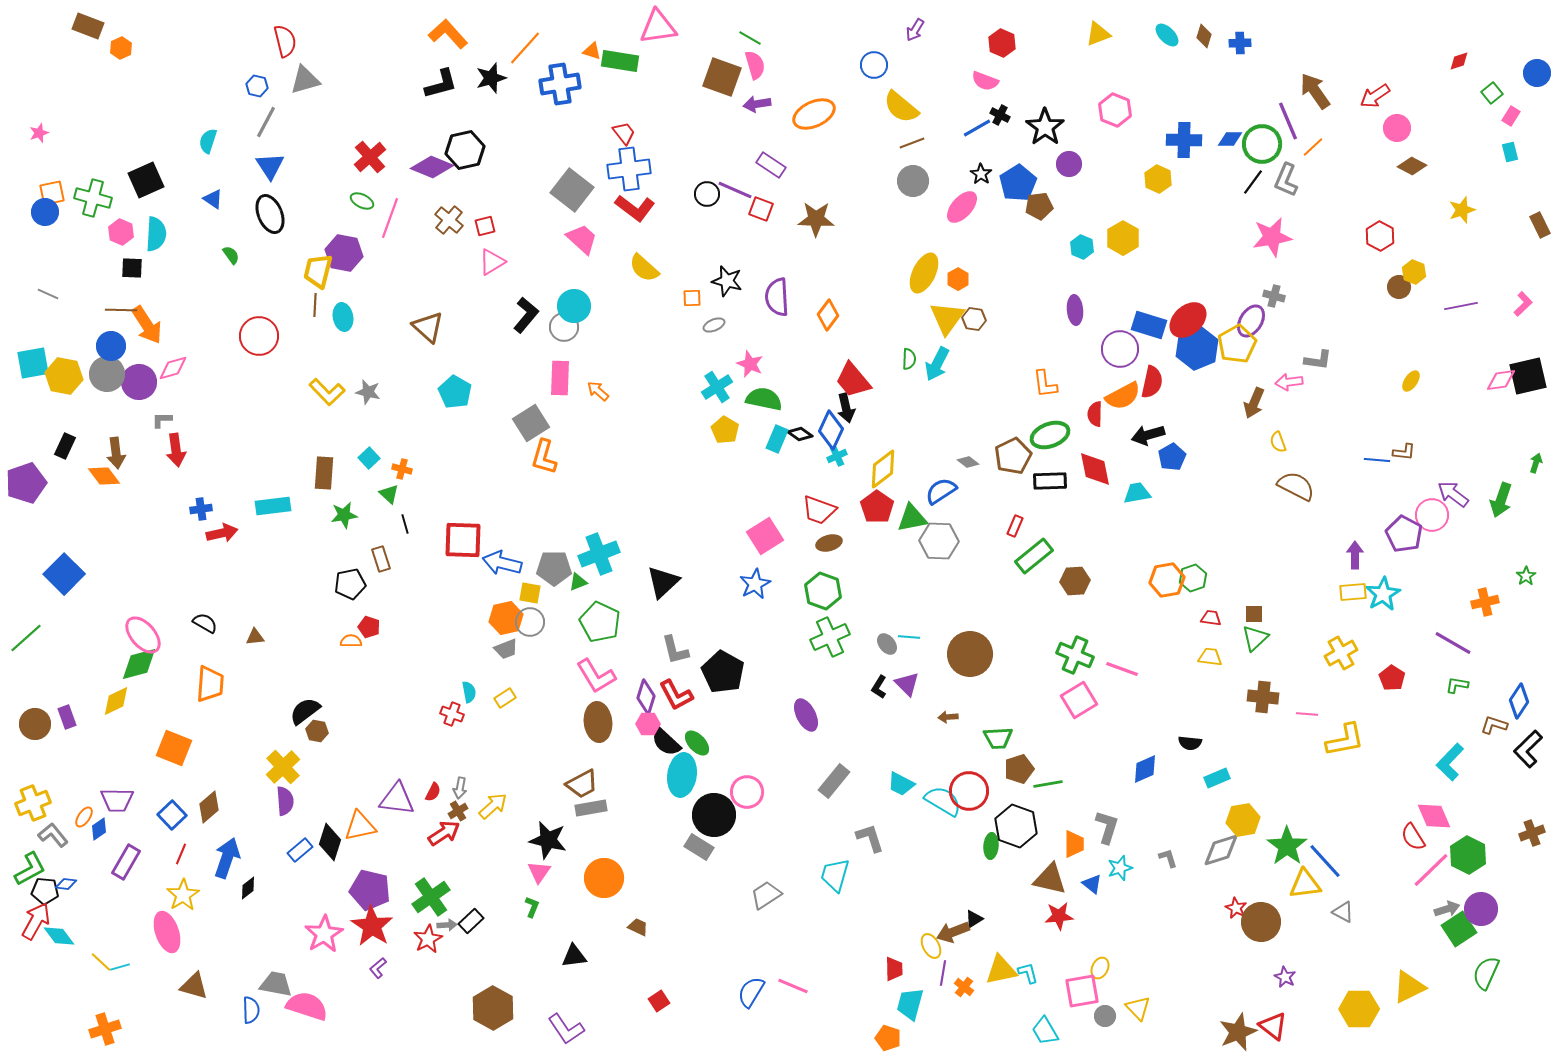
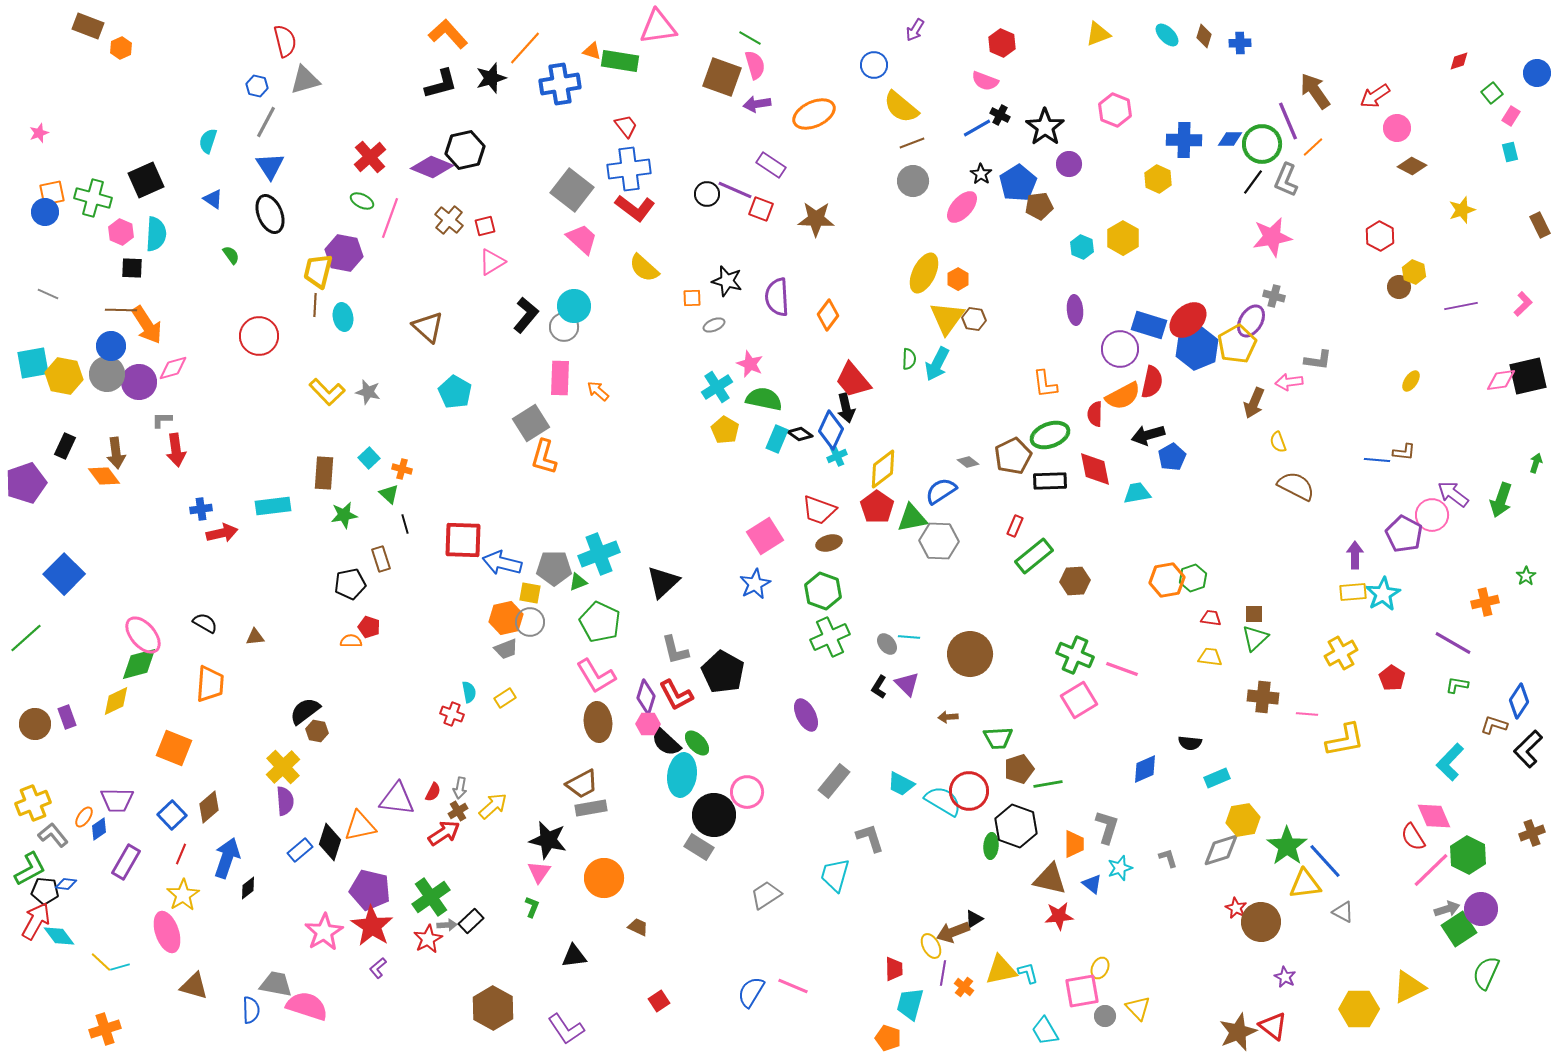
red trapezoid at (624, 133): moved 2 px right, 7 px up
pink star at (324, 934): moved 2 px up
